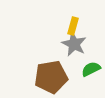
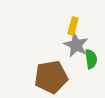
gray star: moved 2 px right, 1 px down
green semicircle: moved 10 px up; rotated 108 degrees clockwise
